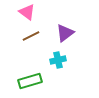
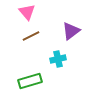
pink triangle: rotated 12 degrees clockwise
purple triangle: moved 6 px right, 2 px up
cyan cross: moved 1 px up
